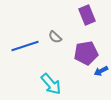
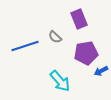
purple rectangle: moved 8 px left, 4 px down
cyan arrow: moved 9 px right, 3 px up
